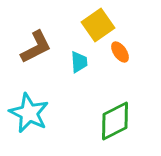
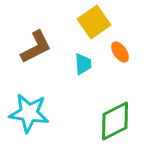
yellow square: moved 4 px left, 3 px up
cyan trapezoid: moved 4 px right, 2 px down
cyan star: rotated 18 degrees counterclockwise
